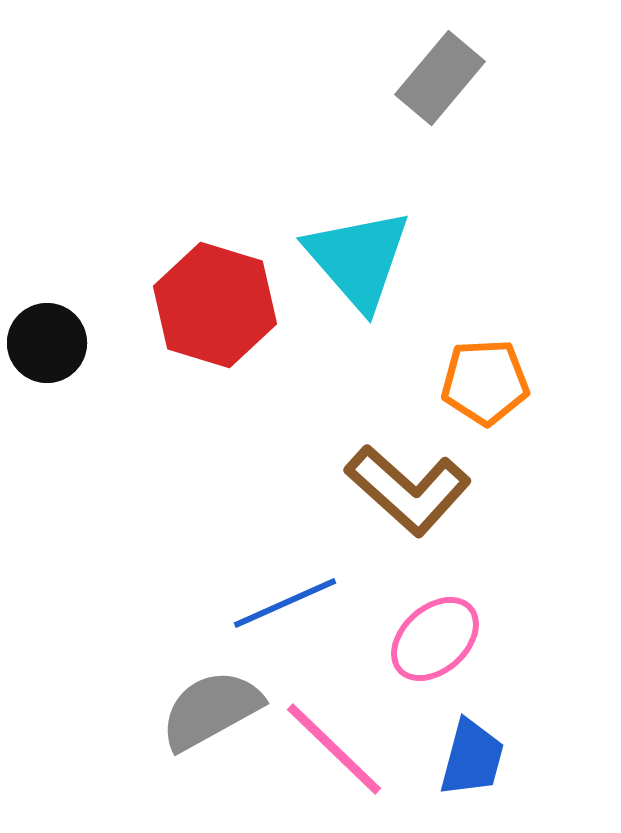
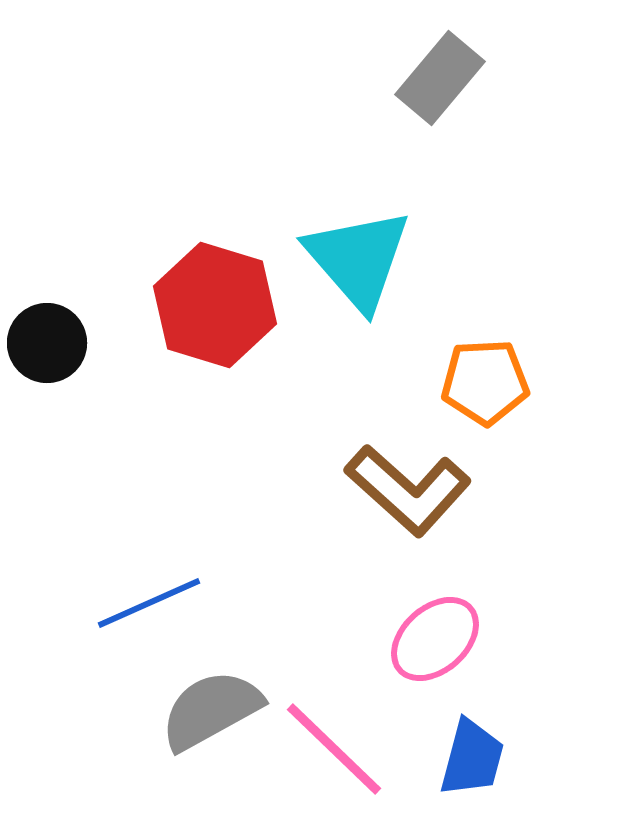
blue line: moved 136 px left
